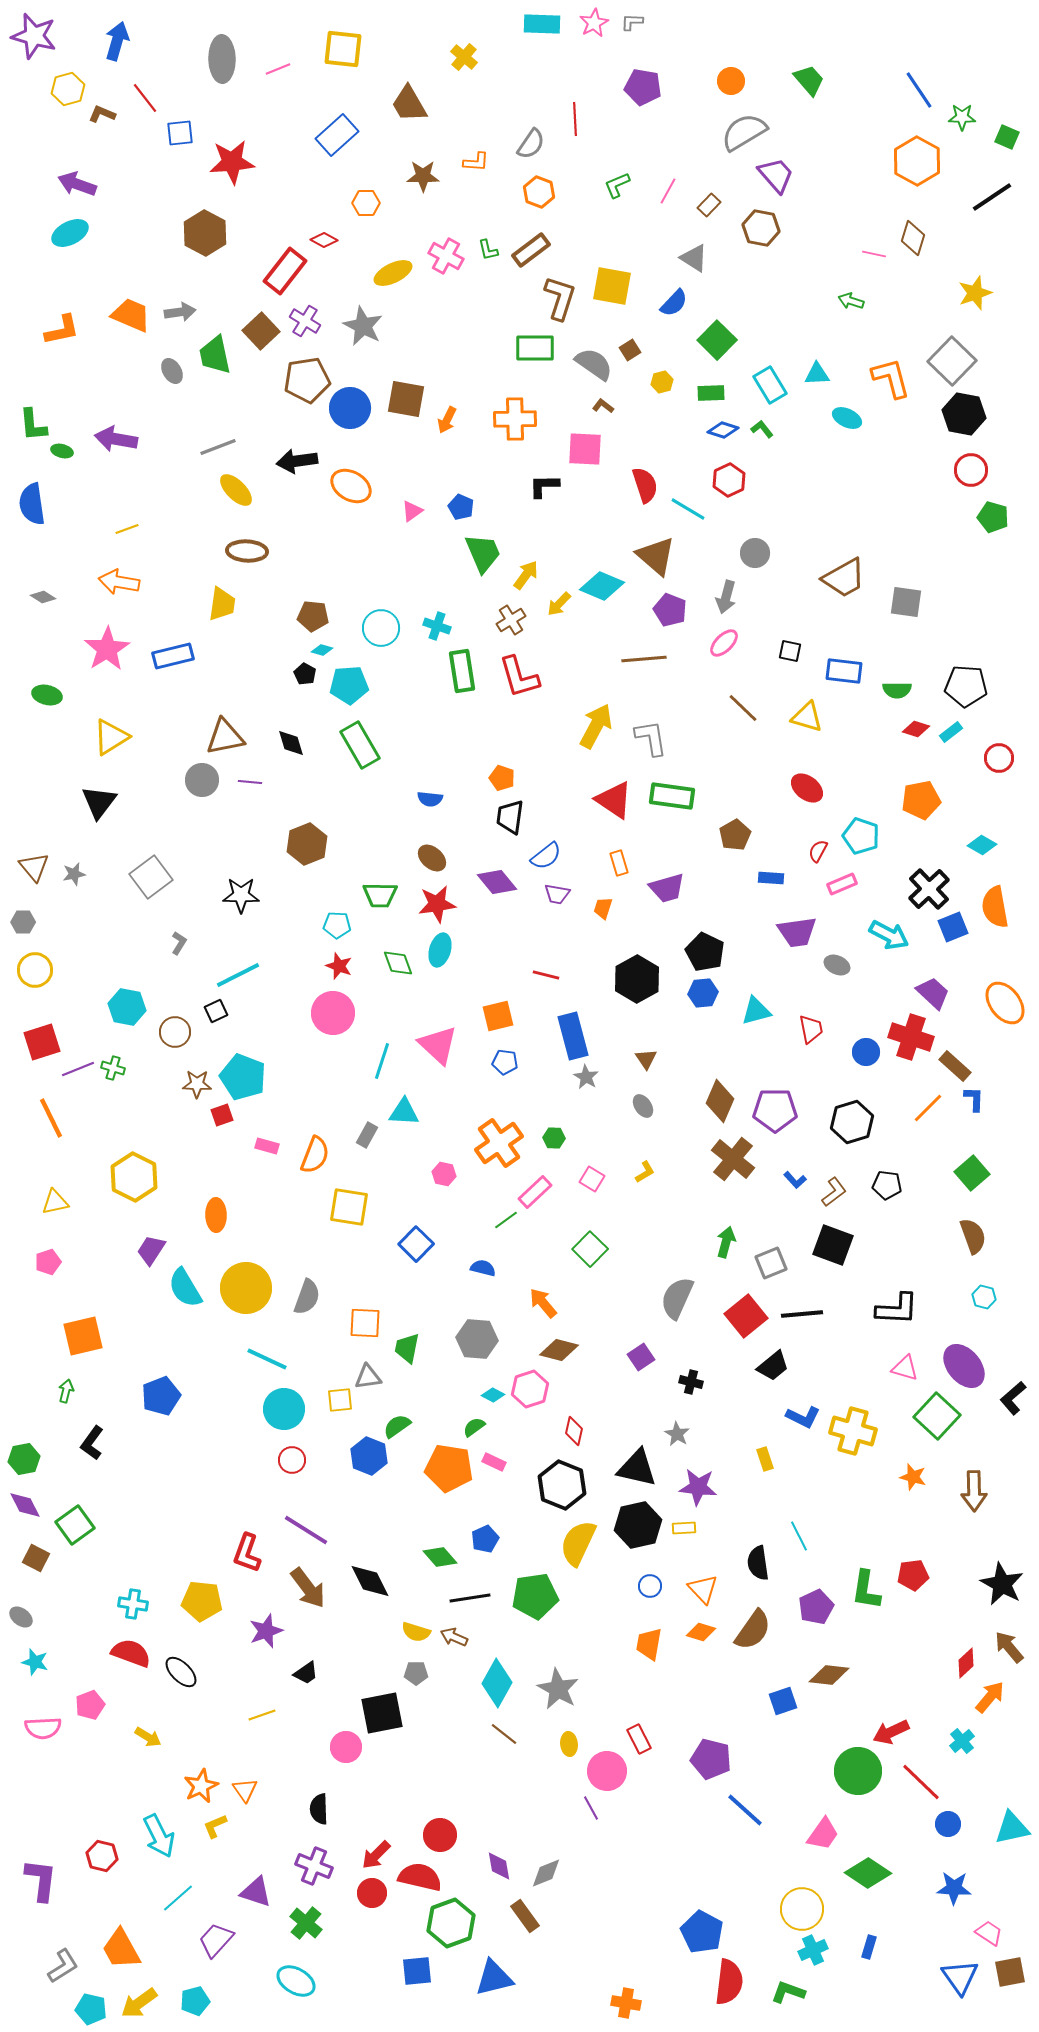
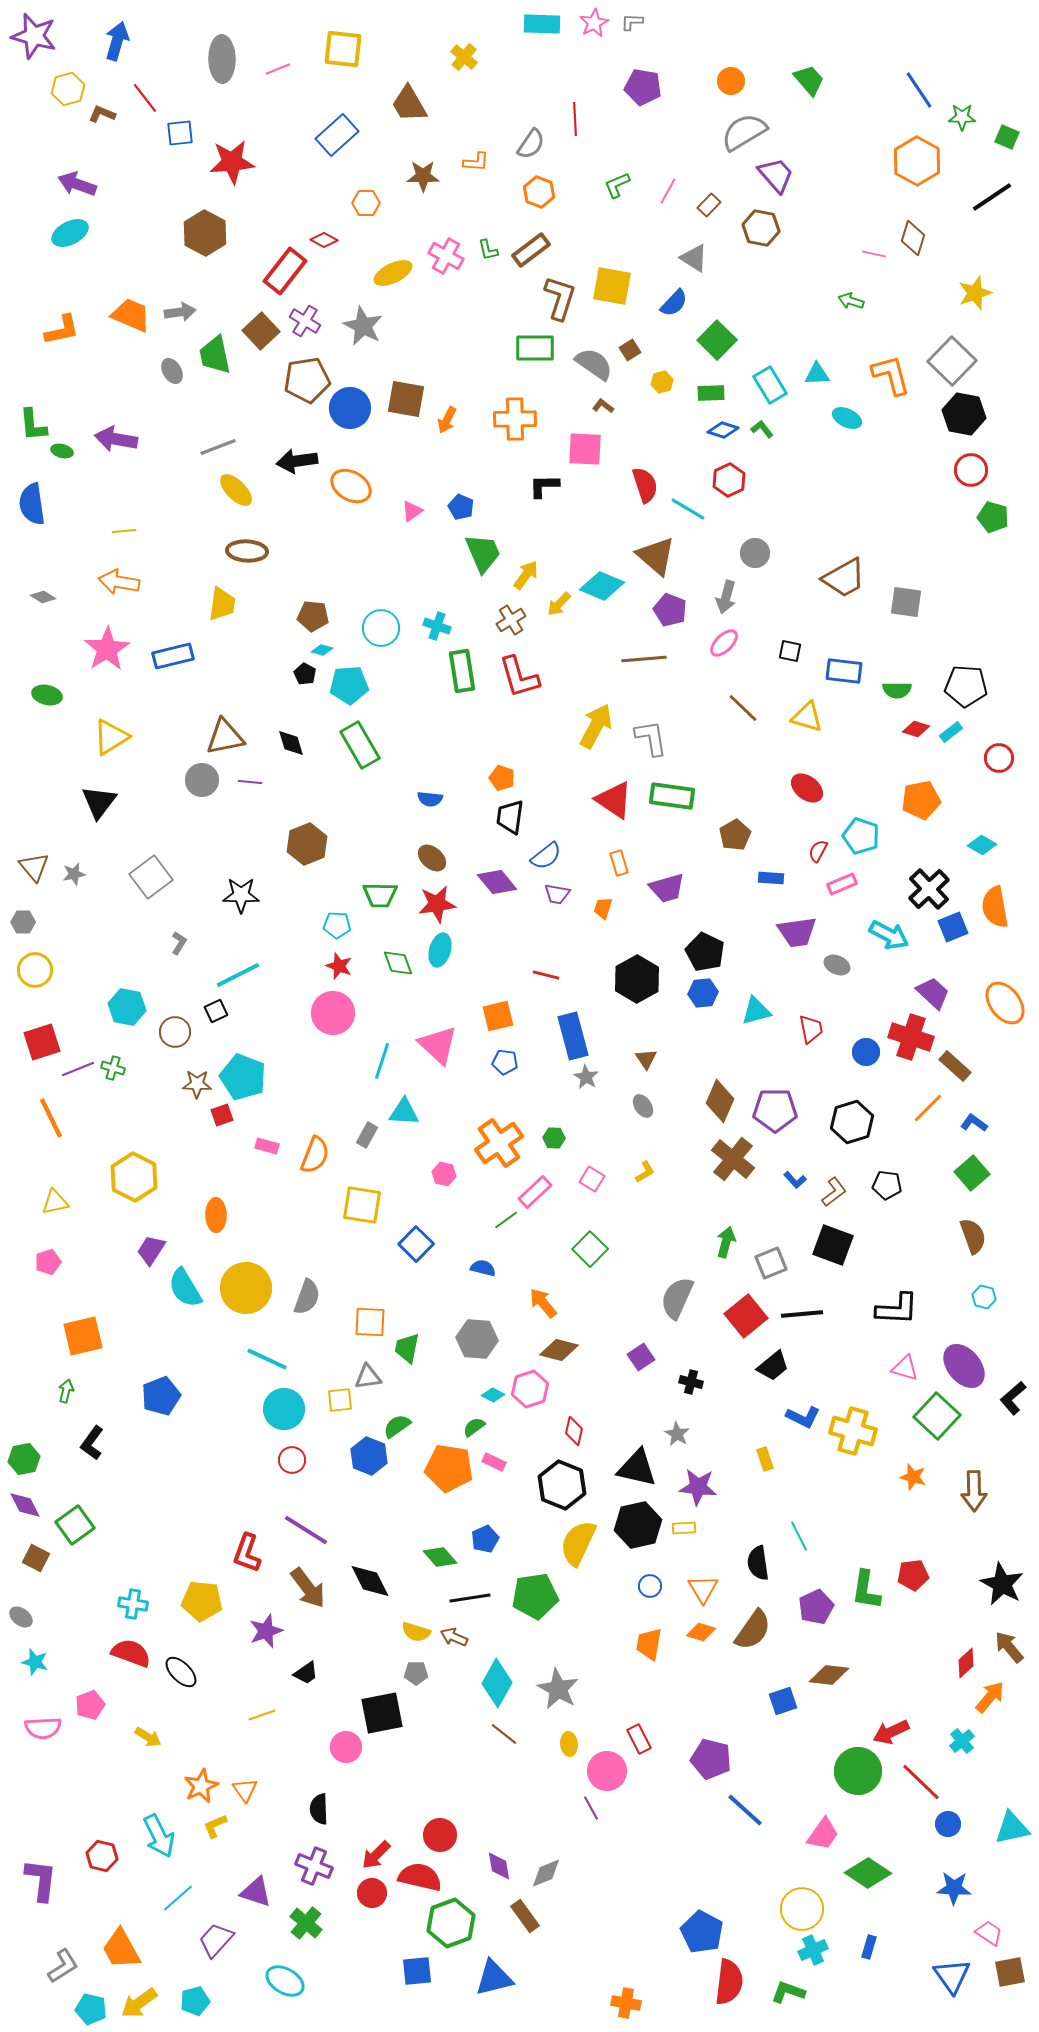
orange L-shape at (891, 378): moved 3 px up
yellow line at (127, 529): moved 3 px left, 2 px down; rotated 15 degrees clockwise
blue L-shape at (974, 1099): moved 24 px down; rotated 56 degrees counterclockwise
yellow square at (349, 1207): moved 13 px right, 2 px up
orange square at (365, 1323): moved 5 px right, 1 px up
orange triangle at (703, 1589): rotated 12 degrees clockwise
blue triangle at (960, 1977): moved 8 px left, 1 px up
cyan ellipse at (296, 1981): moved 11 px left
